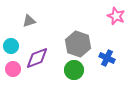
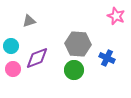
gray hexagon: rotated 15 degrees counterclockwise
